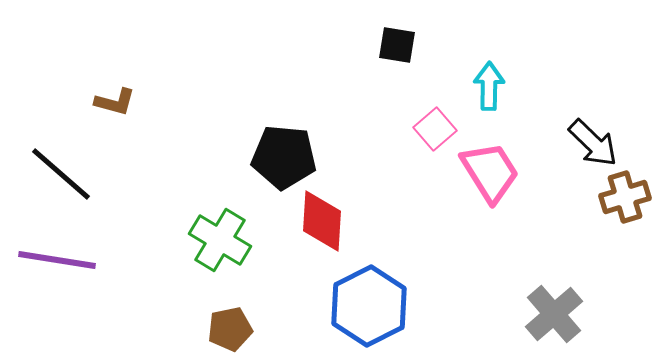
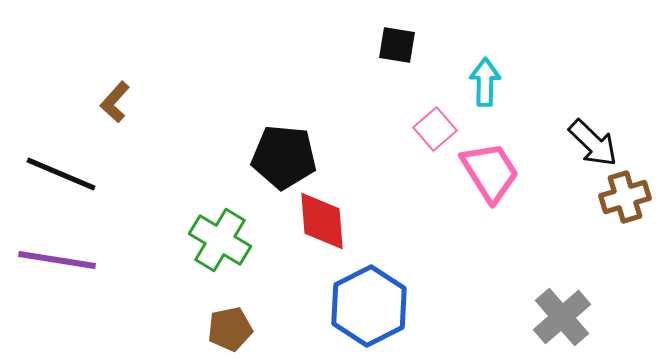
cyan arrow: moved 4 px left, 4 px up
brown L-shape: rotated 117 degrees clockwise
black line: rotated 18 degrees counterclockwise
red diamond: rotated 8 degrees counterclockwise
gray cross: moved 8 px right, 3 px down
